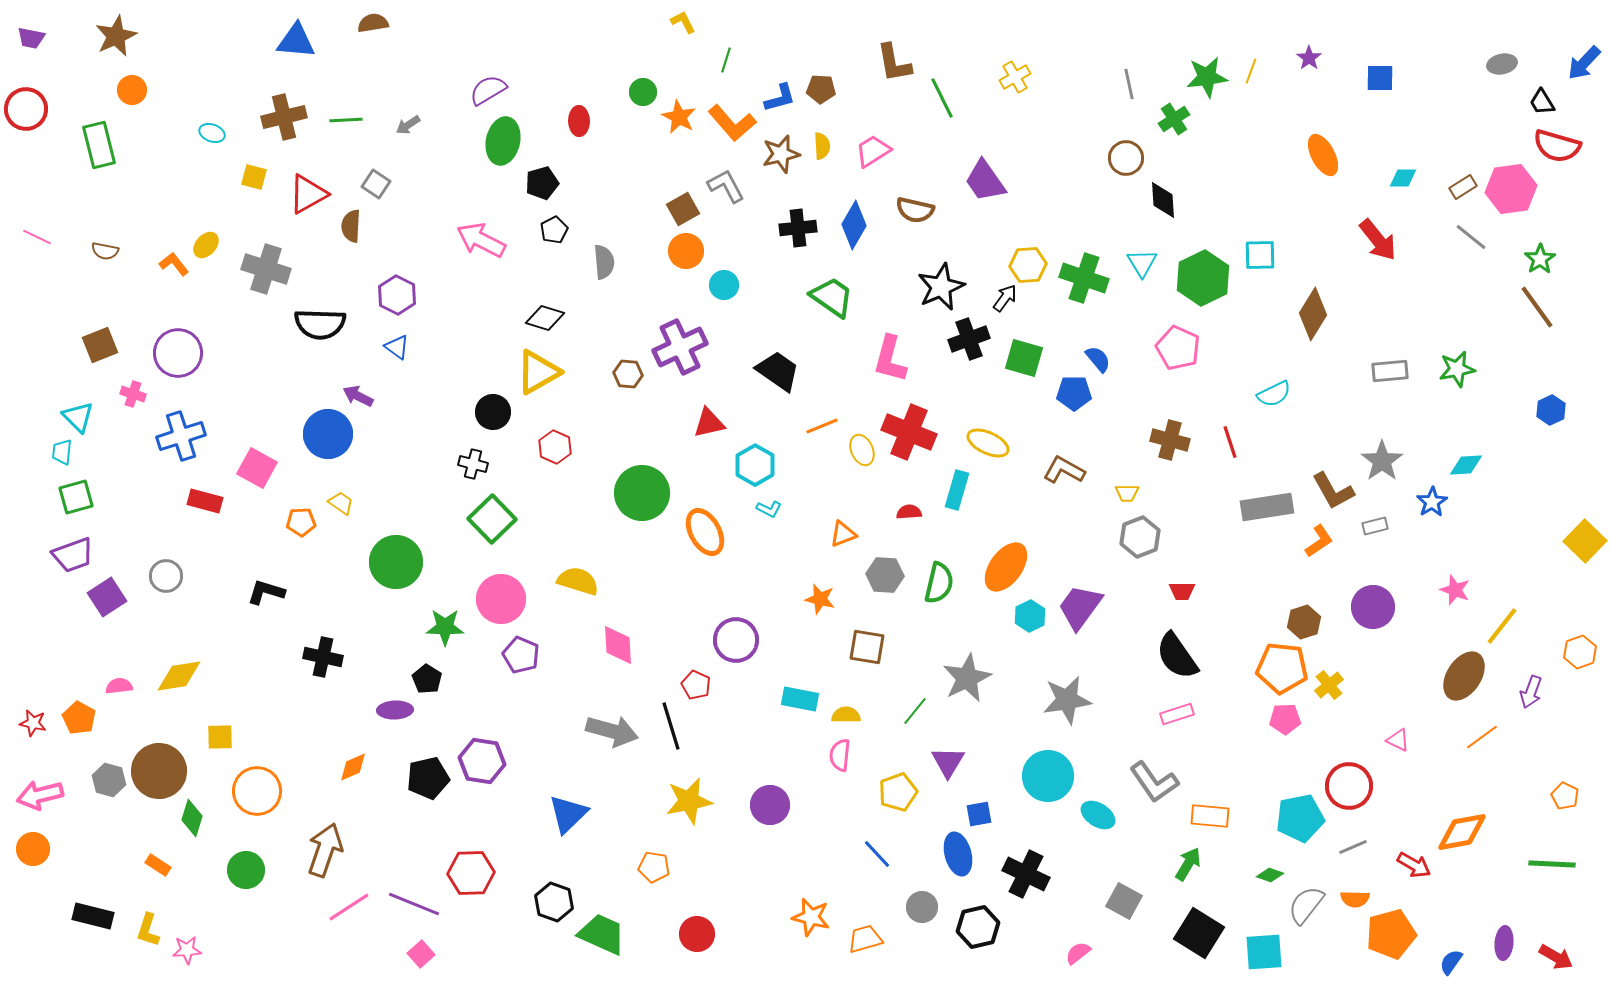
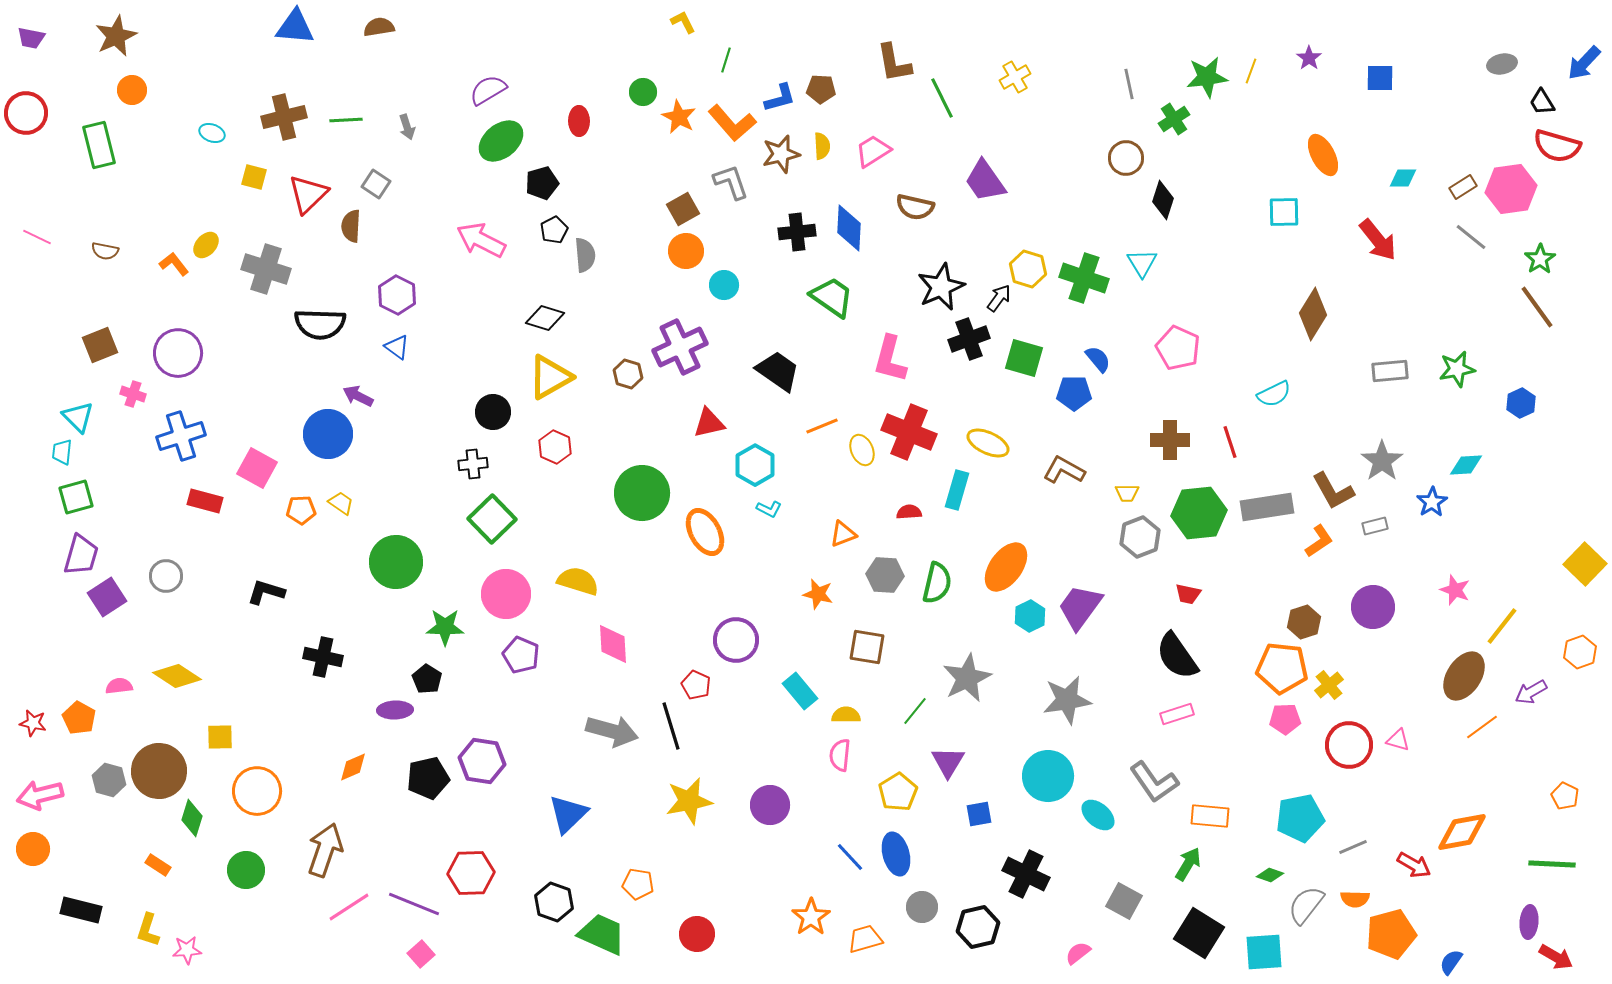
brown semicircle at (373, 23): moved 6 px right, 4 px down
blue triangle at (296, 41): moved 1 px left, 14 px up
red circle at (26, 109): moved 4 px down
gray arrow at (408, 125): moved 1 px left, 2 px down; rotated 75 degrees counterclockwise
green ellipse at (503, 141): moved 2 px left; rotated 39 degrees clockwise
gray L-shape at (726, 186): moved 5 px right, 4 px up; rotated 9 degrees clockwise
red triangle at (308, 194): rotated 15 degrees counterclockwise
black diamond at (1163, 200): rotated 21 degrees clockwise
brown semicircle at (915, 210): moved 3 px up
blue diamond at (854, 225): moved 5 px left, 3 px down; rotated 27 degrees counterclockwise
black cross at (798, 228): moved 1 px left, 4 px down
cyan square at (1260, 255): moved 24 px right, 43 px up
gray semicircle at (604, 262): moved 19 px left, 7 px up
yellow hexagon at (1028, 265): moved 4 px down; rotated 21 degrees clockwise
green hexagon at (1203, 278): moved 4 px left, 235 px down; rotated 20 degrees clockwise
black arrow at (1005, 298): moved 6 px left
yellow triangle at (538, 372): moved 12 px right, 5 px down
brown hexagon at (628, 374): rotated 12 degrees clockwise
blue hexagon at (1551, 410): moved 30 px left, 7 px up
brown cross at (1170, 440): rotated 15 degrees counterclockwise
black cross at (473, 464): rotated 20 degrees counterclockwise
orange pentagon at (301, 522): moved 12 px up
yellow square at (1585, 541): moved 23 px down
purple trapezoid at (73, 555): moved 8 px right; rotated 54 degrees counterclockwise
green semicircle at (939, 583): moved 2 px left
red trapezoid at (1182, 591): moved 6 px right, 3 px down; rotated 12 degrees clockwise
pink circle at (501, 599): moved 5 px right, 5 px up
orange star at (820, 599): moved 2 px left, 5 px up
pink diamond at (618, 645): moved 5 px left, 1 px up
yellow diamond at (179, 676): moved 2 px left; rotated 42 degrees clockwise
purple arrow at (1531, 692): rotated 40 degrees clockwise
cyan rectangle at (800, 699): moved 8 px up; rotated 39 degrees clockwise
orange line at (1482, 737): moved 10 px up
pink triangle at (1398, 740): rotated 10 degrees counterclockwise
red circle at (1349, 786): moved 41 px up
yellow pentagon at (898, 792): rotated 12 degrees counterclockwise
cyan ellipse at (1098, 815): rotated 8 degrees clockwise
blue line at (877, 854): moved 27 px left, 3 px down
blue ellipse at (958, 854): moved 62 px left
orange pentagon at (654, 867): moved 16 px left, 17 px down
black rectangle at (93, 916): moved 12 px left, 6 px up
orange star at (811, 917): rotated 24 degrees clockwise
purple ellipse at (1504, 943): moved 25 px right, 21 px up
